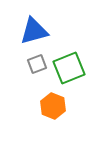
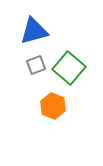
gray square: moved 1 px left, 1 px down
green square: rotated 28 degrees counterclockwise
